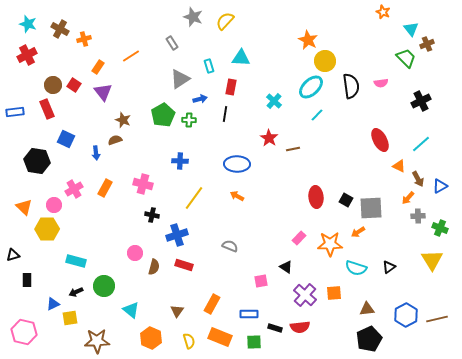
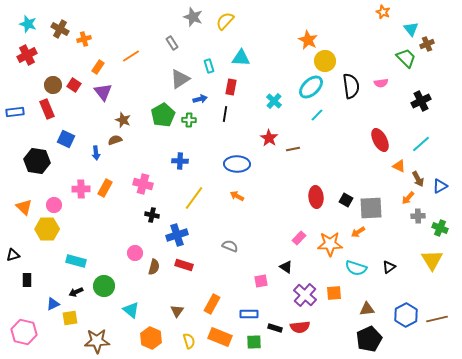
pink cross at (74, 189): moved 7 px right; rotated 30 degrees clockwise
